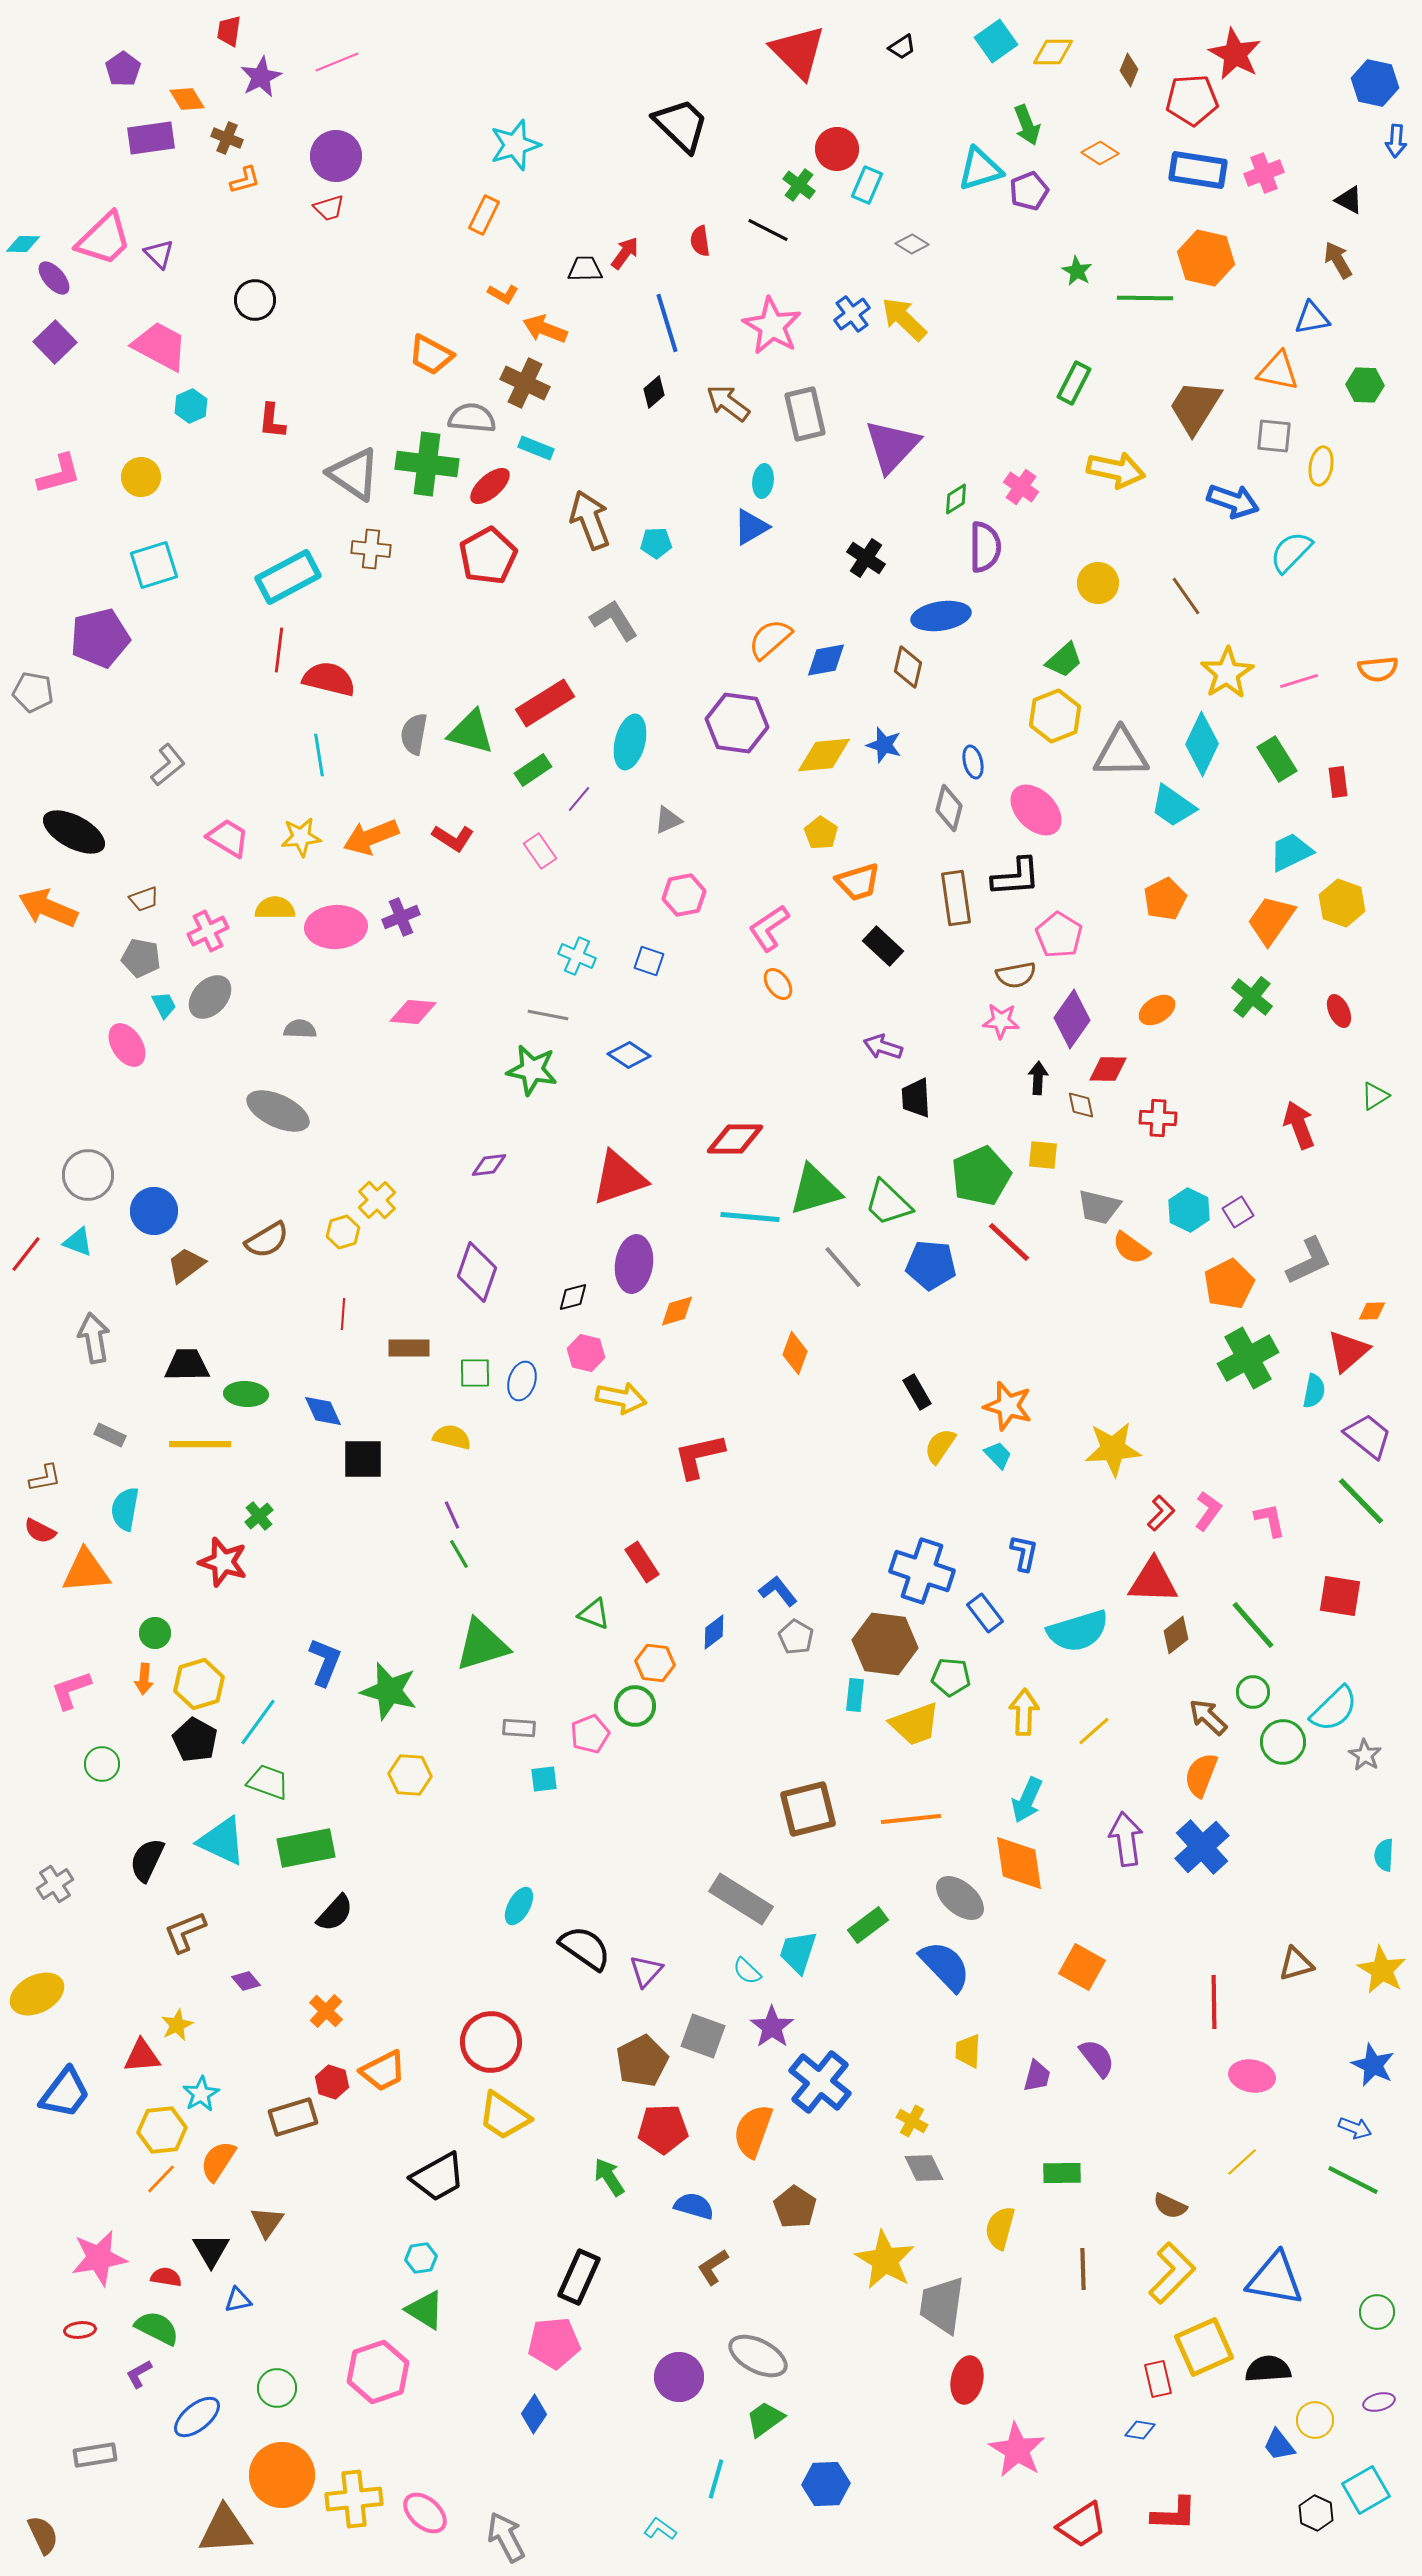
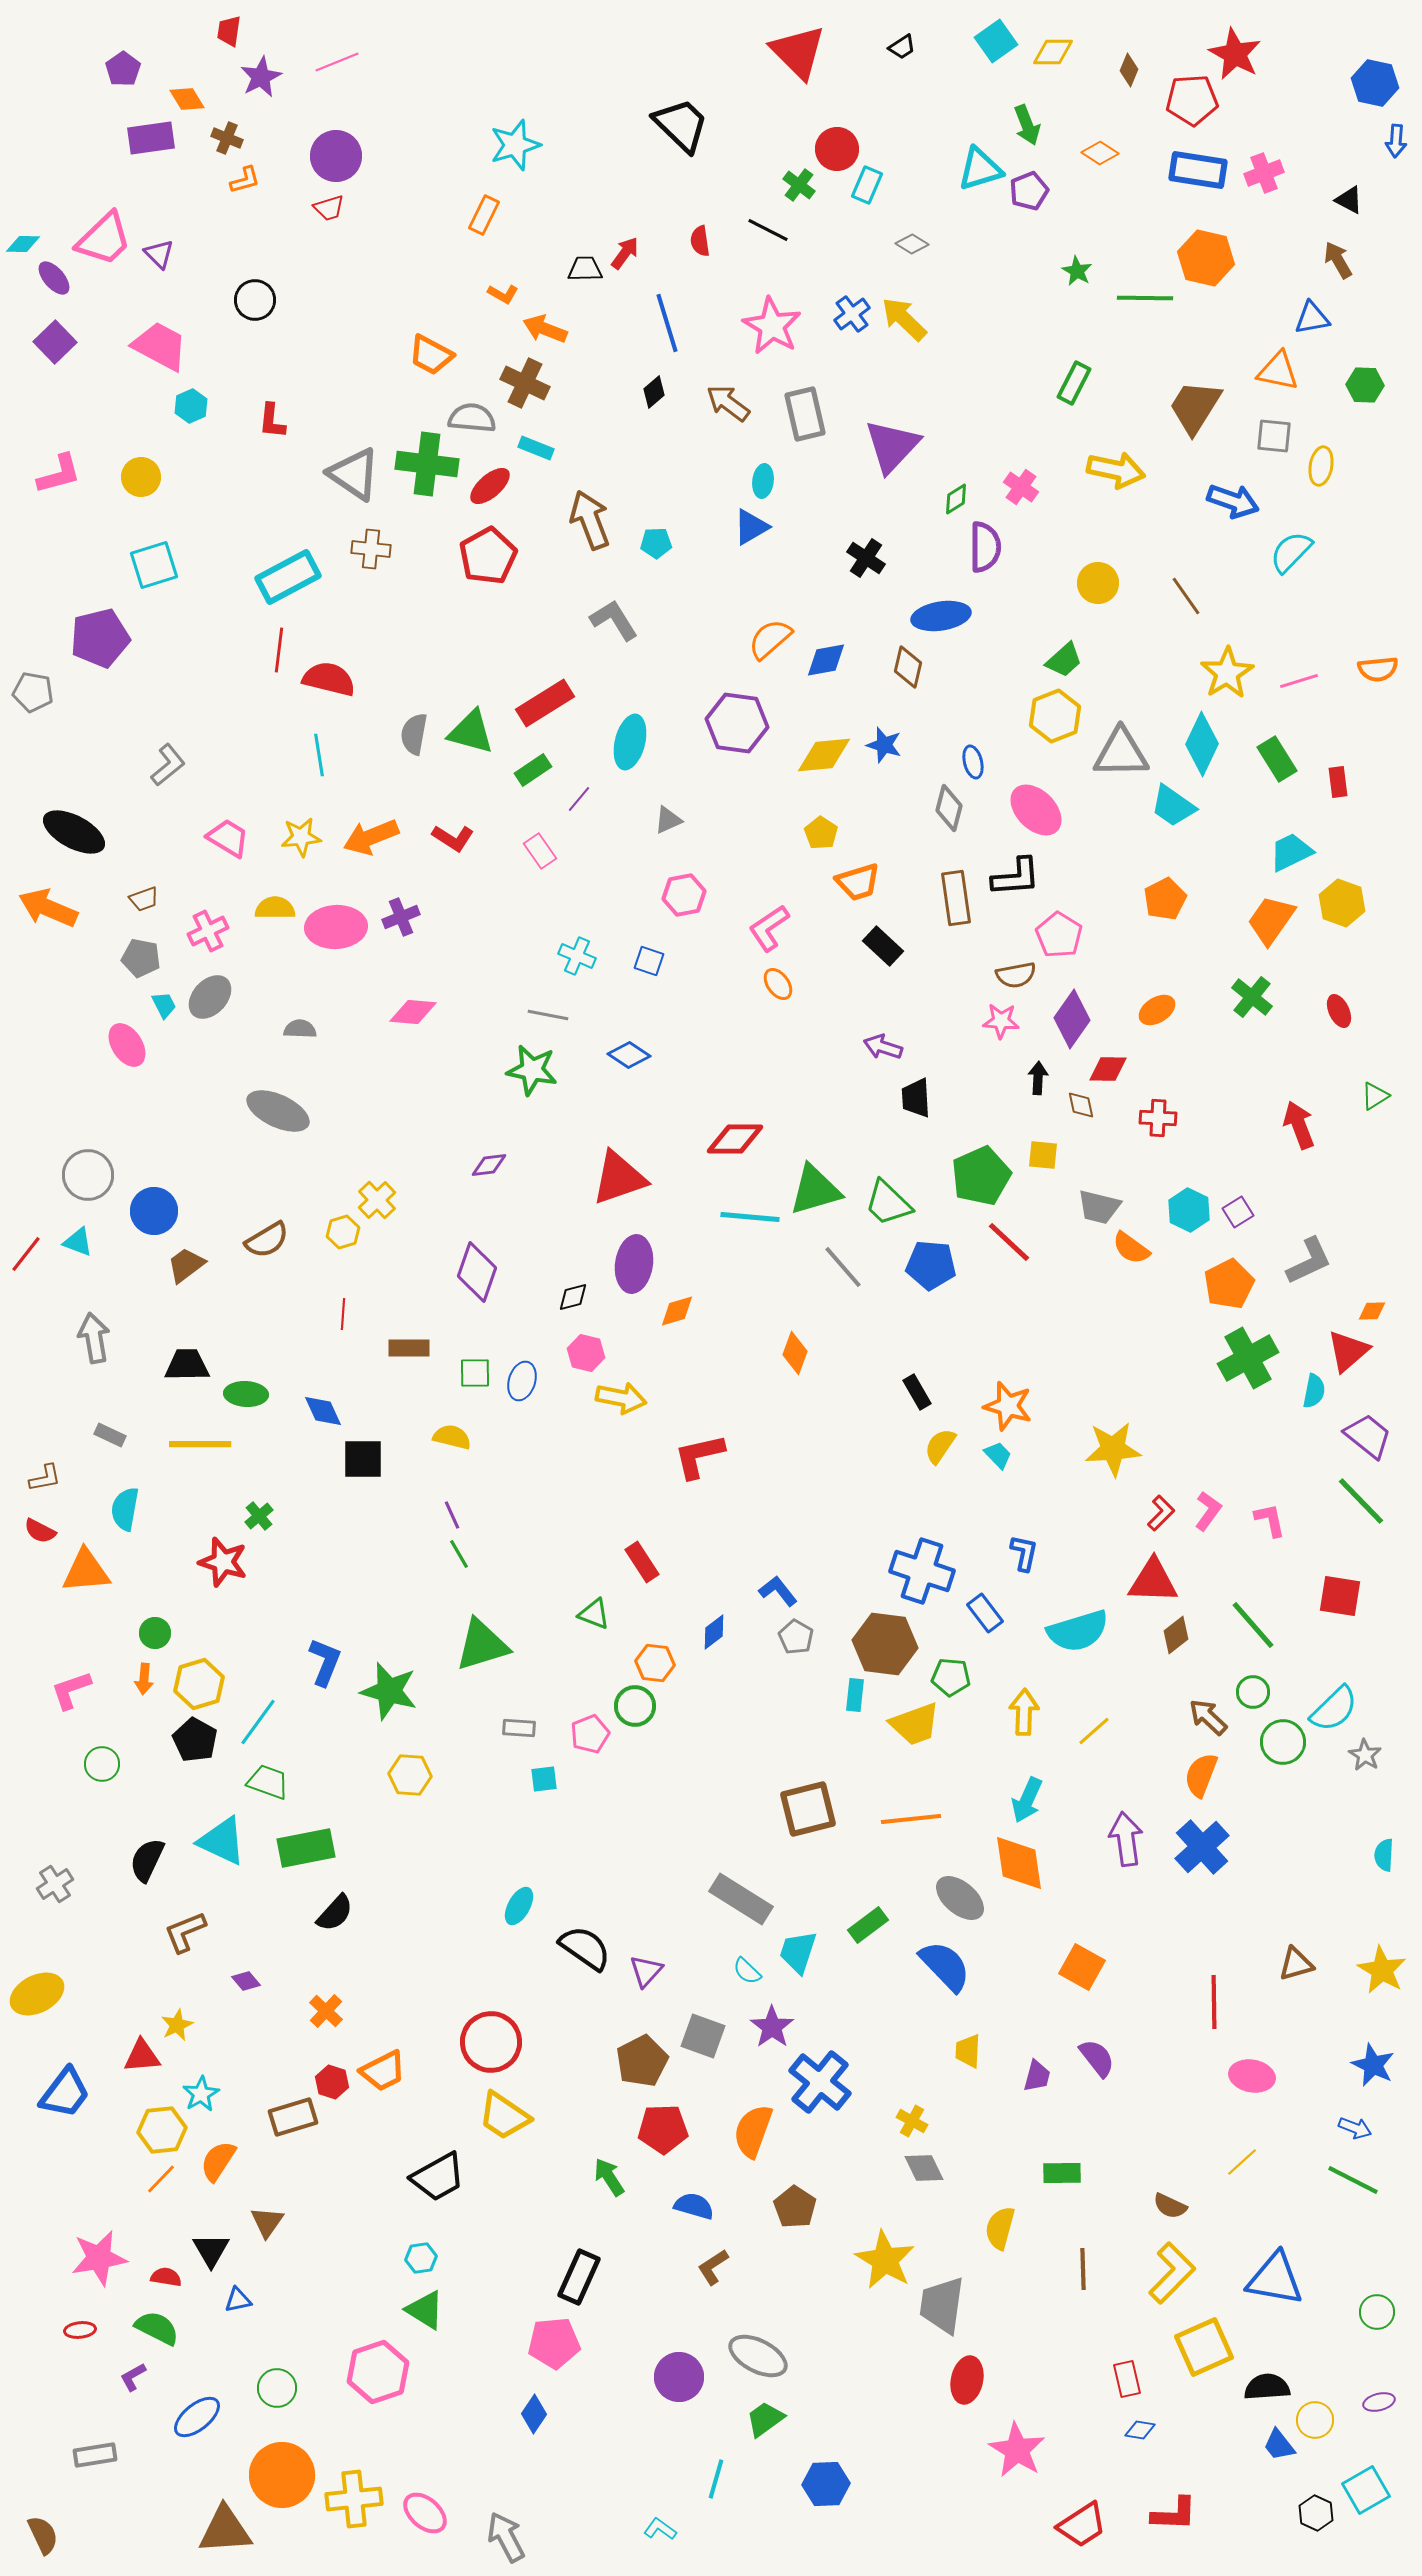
black semicircle at (1268, 2369): moved 1 px left, 18 px down
purple L-shape at (139, 2374): moved 6 px left, 3 px down
red rectangle at (1158, 2379): moved 31 px left
